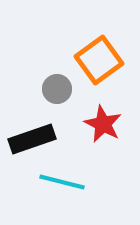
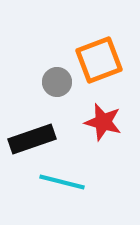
orange square: rotated 15 degrees clockwise
gray circle: moved 7 px up
red star: moved 2 px up; rotated 12 degrees counterclockwise
